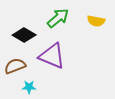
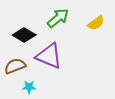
yellow semicircle: moved 2 px down; rotated 48 degrees counterclockwise
purple triangle: moved 3 px left
